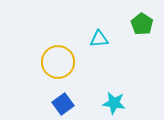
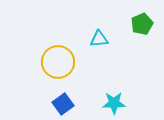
green pentagon: rotated 15 degrees clockwise
cyan star: rotated 10 degrees counterclockwise
